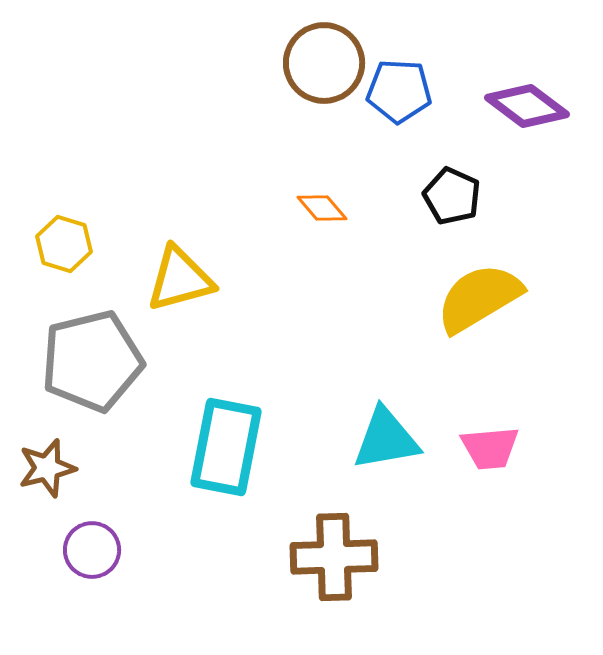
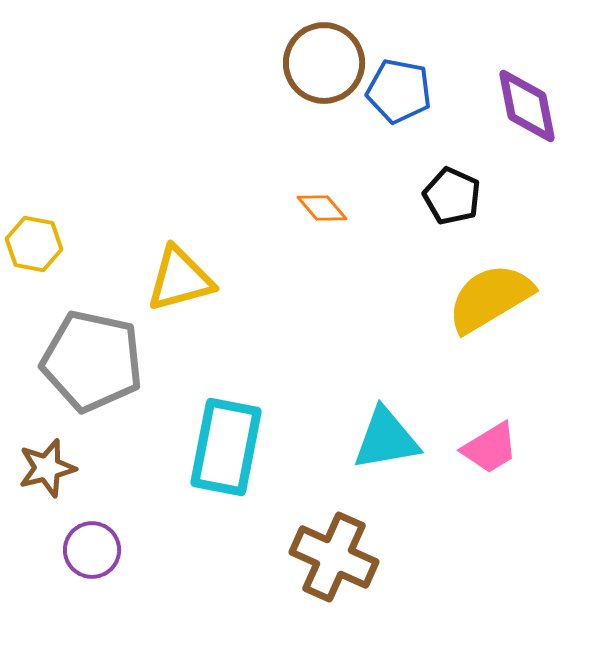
blue pentagon: rotated 8 degrees clockwise
purple diamond: rotated 42 degrees clockwise
yellow hexagon: moved 30 px left; rotated 6 degrees counterclockwise
yellow semicircle: moved 11 px right
gray pentagon: rotated 26 degrees clockwise
pink trapezoid: rotated 26 degrees counterclockwise
brown cross: rotated 26 degrees clockwise
